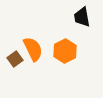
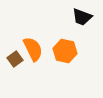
black trapezoid: rotated 60 degrees counterclockwise
orange hexagon: rotated 20 degrees counterclockwise
